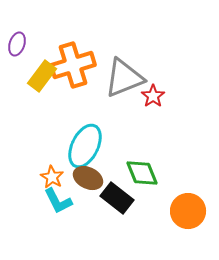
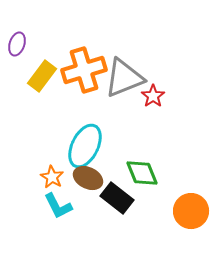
orange cross: moved 11 px right, 5 px down
cyan L-shape: moved 5 px down
orange circle: moved 3 px right
